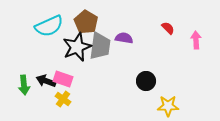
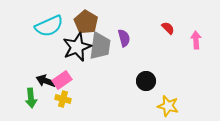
purple semicircle: rotated 66 degrees clockwise
pink rectangle: moved 1 px left, 1 px down; rotated 54 degrees counterclockwise
green arrow: moved 7 px right, 13 px down
yellow cross: rotated 21 degrees counterclockwise
yellow star: rotated 15 degrees clockwise
